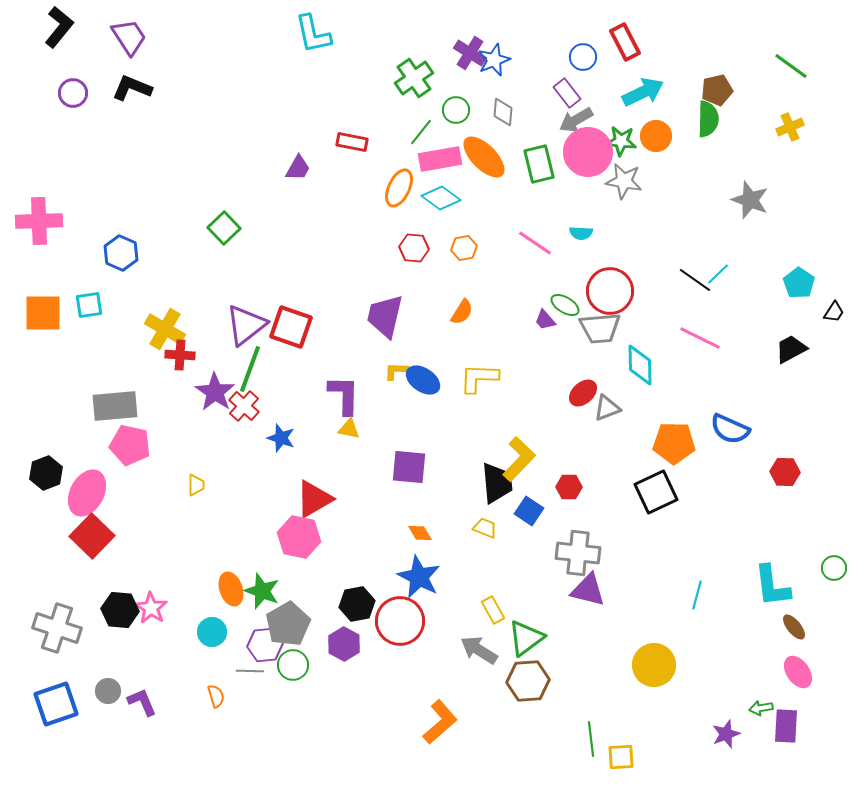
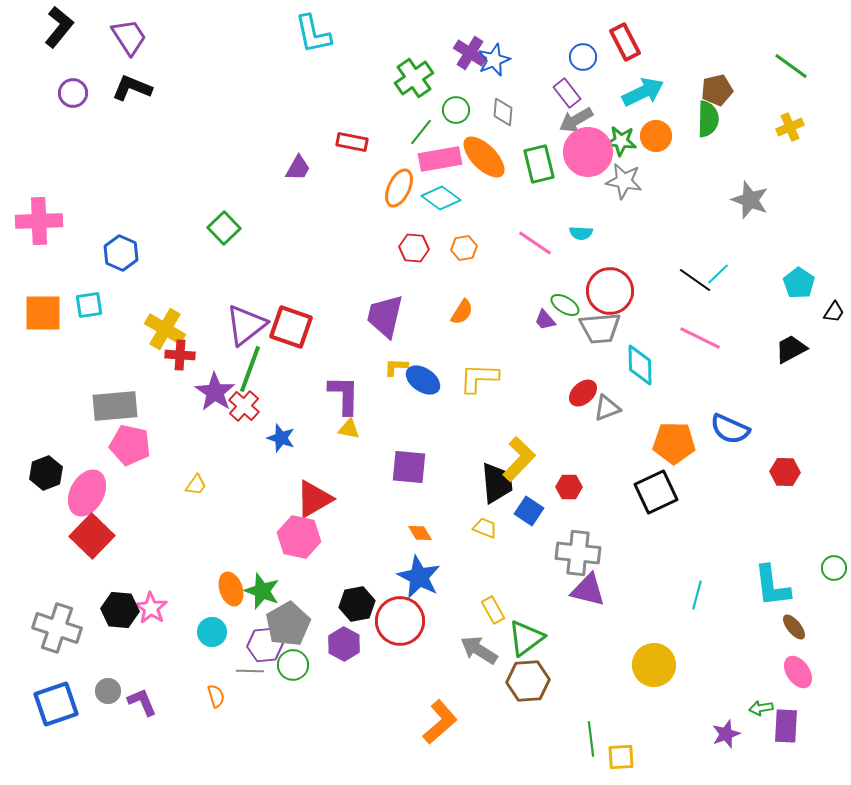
yellow L-shape at (396, 371): moved 4 px up
yellow trapezoid at (196, 485): rotated 35 degrees clockwise
